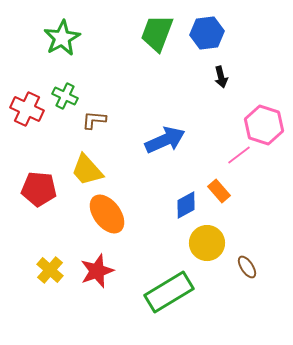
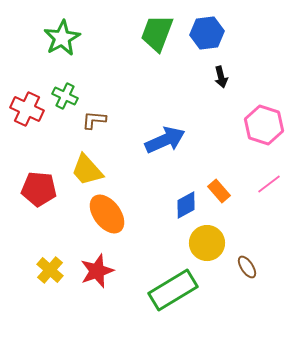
pink line: moved 30 px right, 29 px down
green rectangle: moved 4 px right, 2 px up
